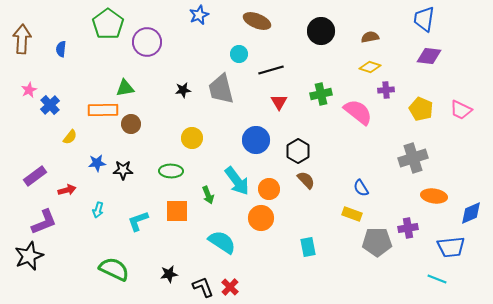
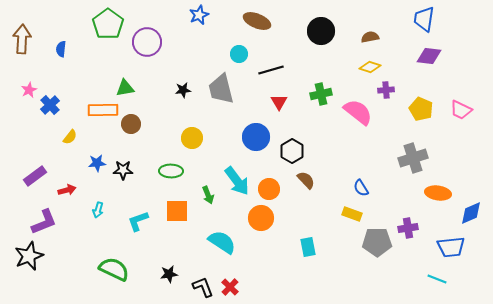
blue circle at (256, 140): moved 3 px up
black hexagon at (298, 151): moved 6 px left
orange ellipse at (434, 196): moved 4 px right, 3 px up
